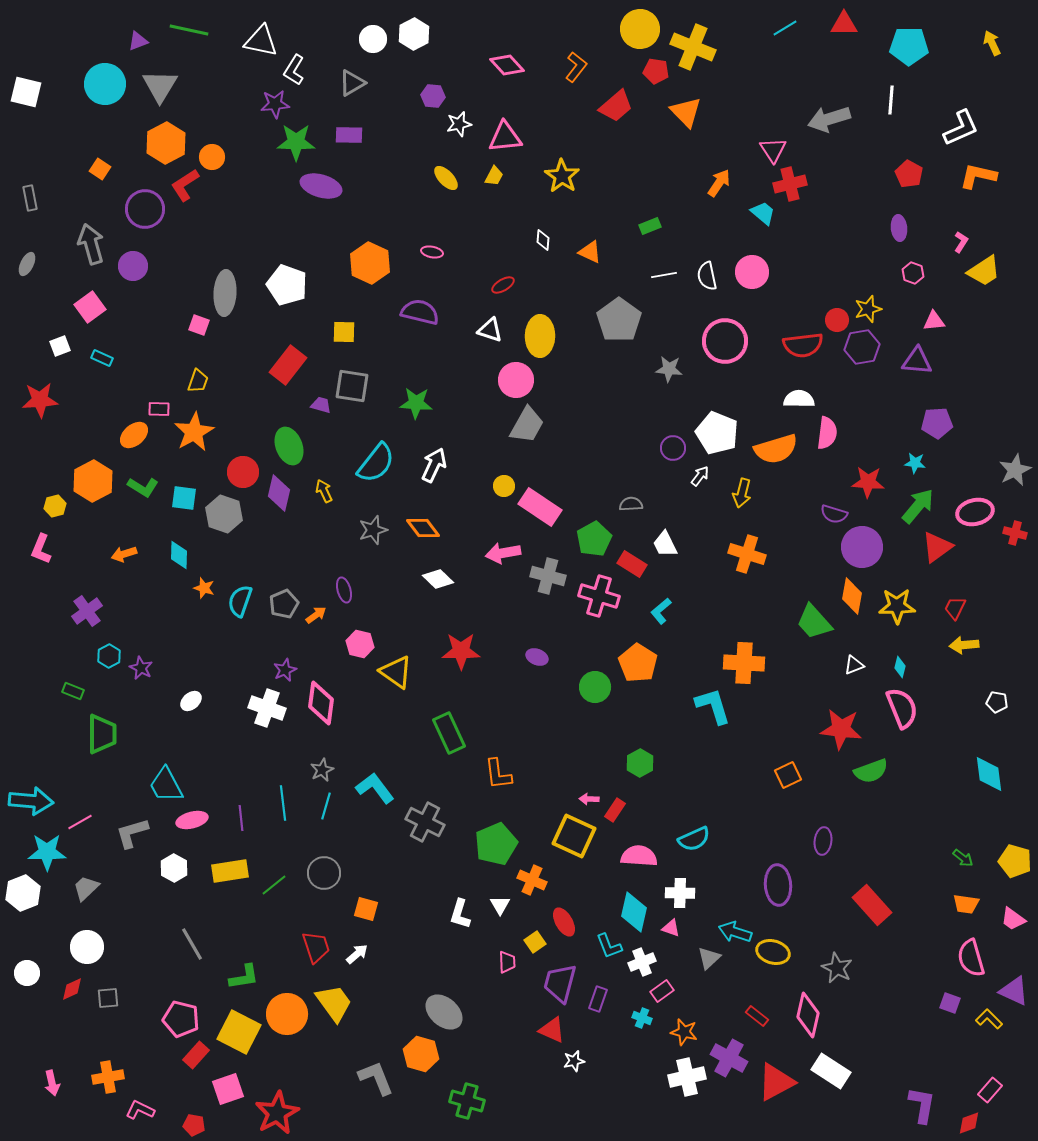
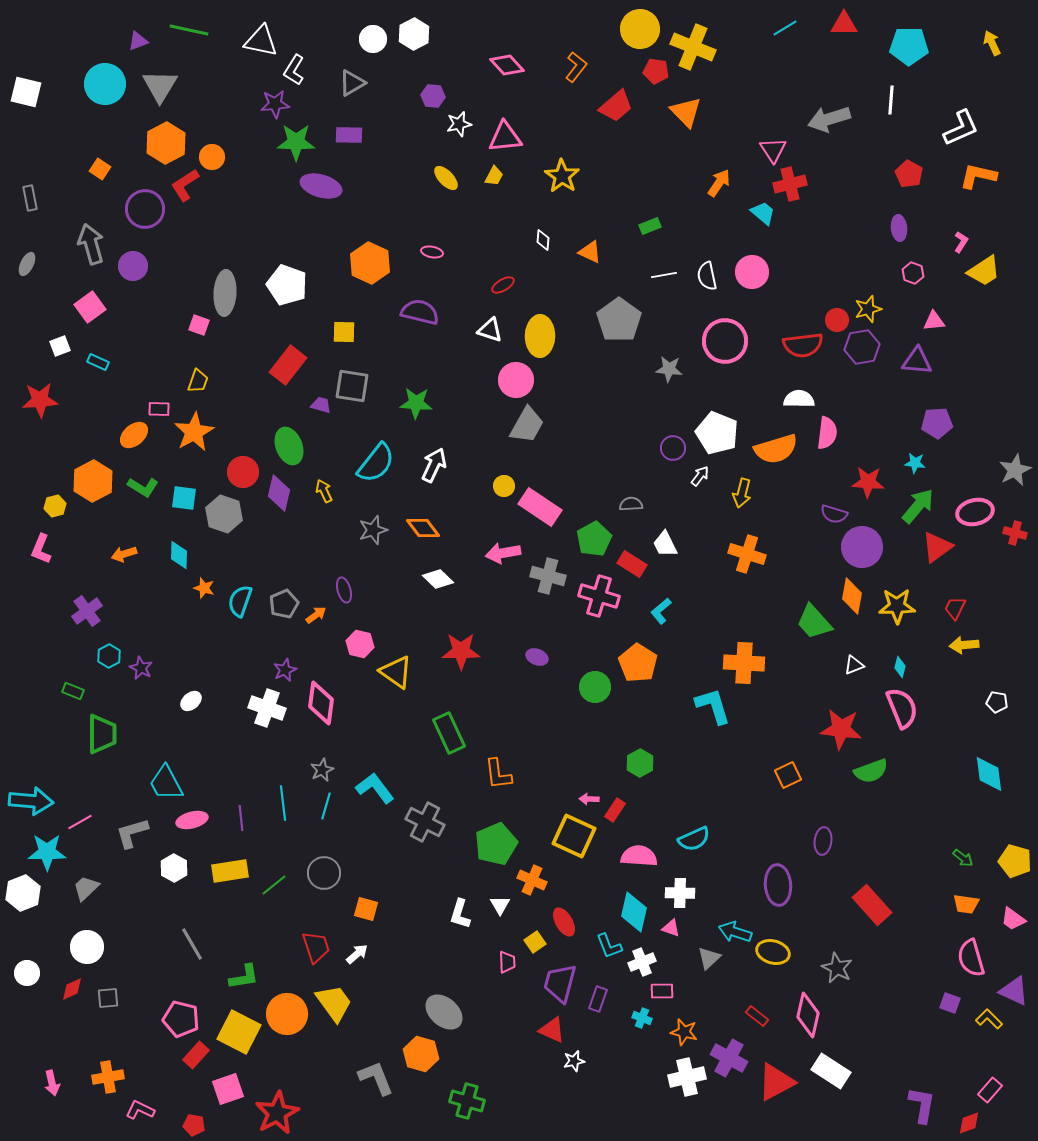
cyan rectangle at (102, 358): moved 4 px left, 4 px down
cyan trapezoid at (166, 785): moved 2 px up
pink rectangle at (662, 991): rotated 35 degrees clockwise
